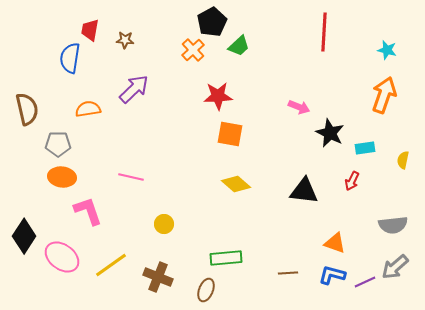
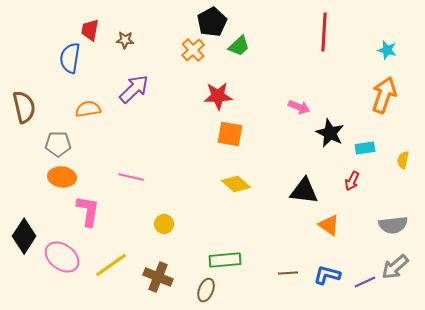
brown semicircle: moved 3 px left, 2 px up
pink L-shape: rotated 28 degrees clockwise
orange triangle: moved 6 px left, 18 px up; rotated 15 degrees clockwise
green rectangle: moved 1 px left, 2 px down
blue L-shape: moved 5 px left
